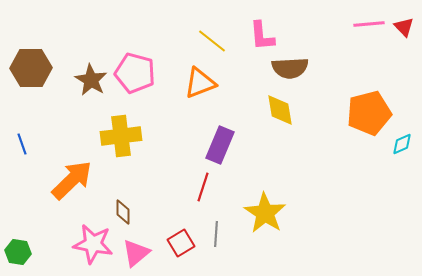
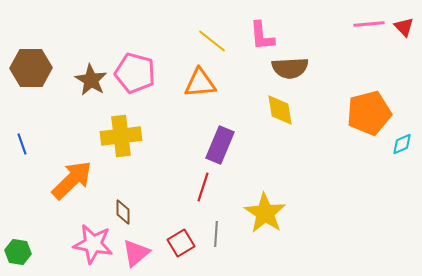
orange triangle: rotated 16 degrees clockwise
